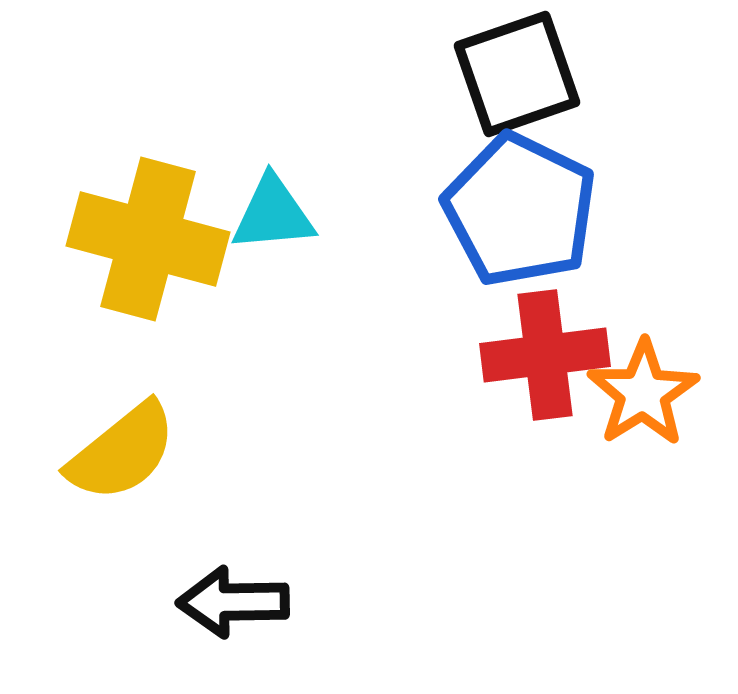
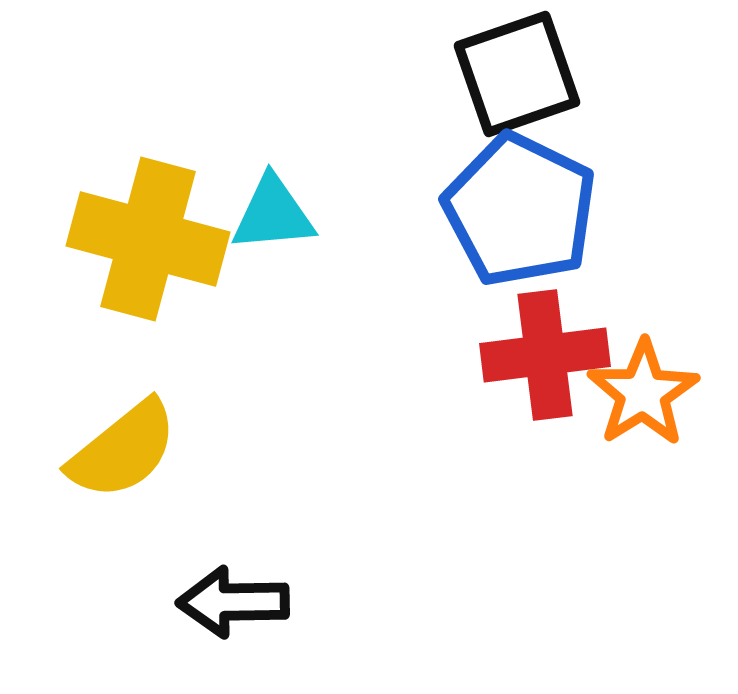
yellow semicircle: moved 1 px right, 2 px up
